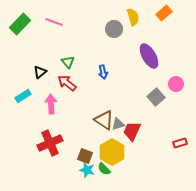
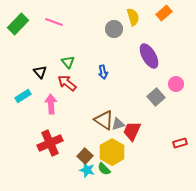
green rectangle: moved 2 px left
black triangle: rotated 32 degrees counterclockwise
brown square: rotated 21 degrees clockwise
